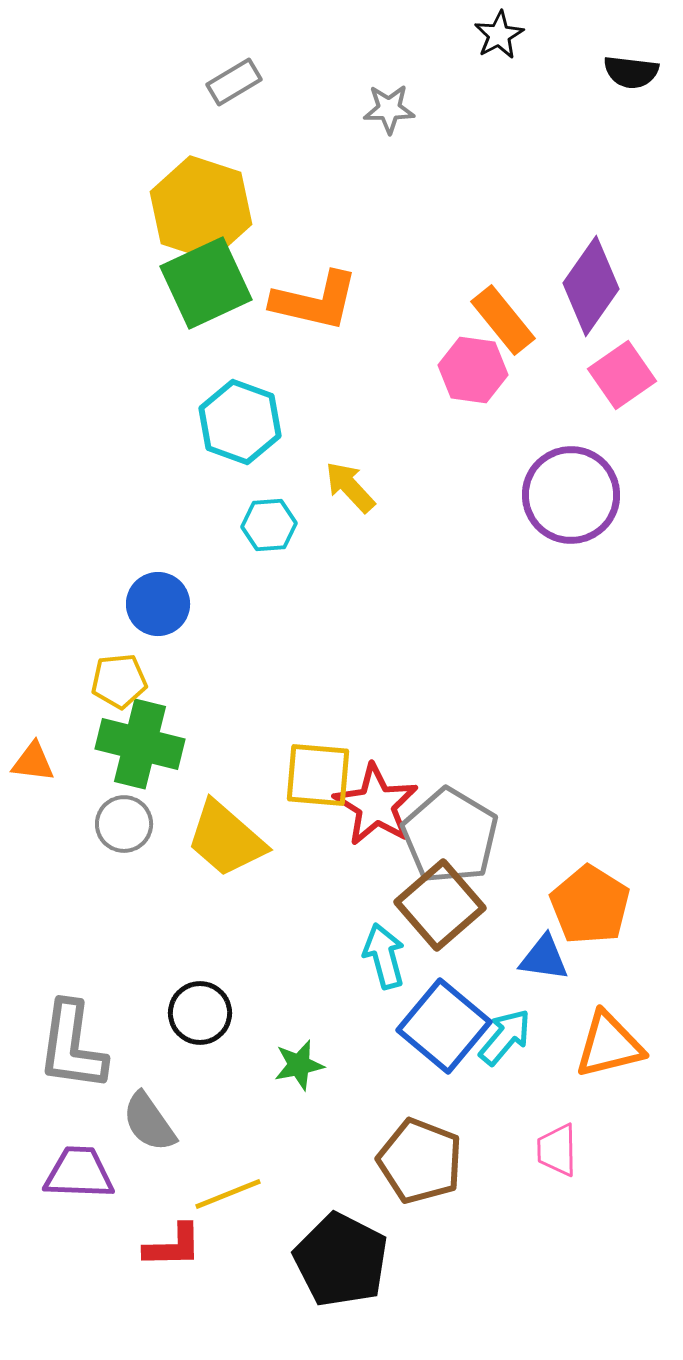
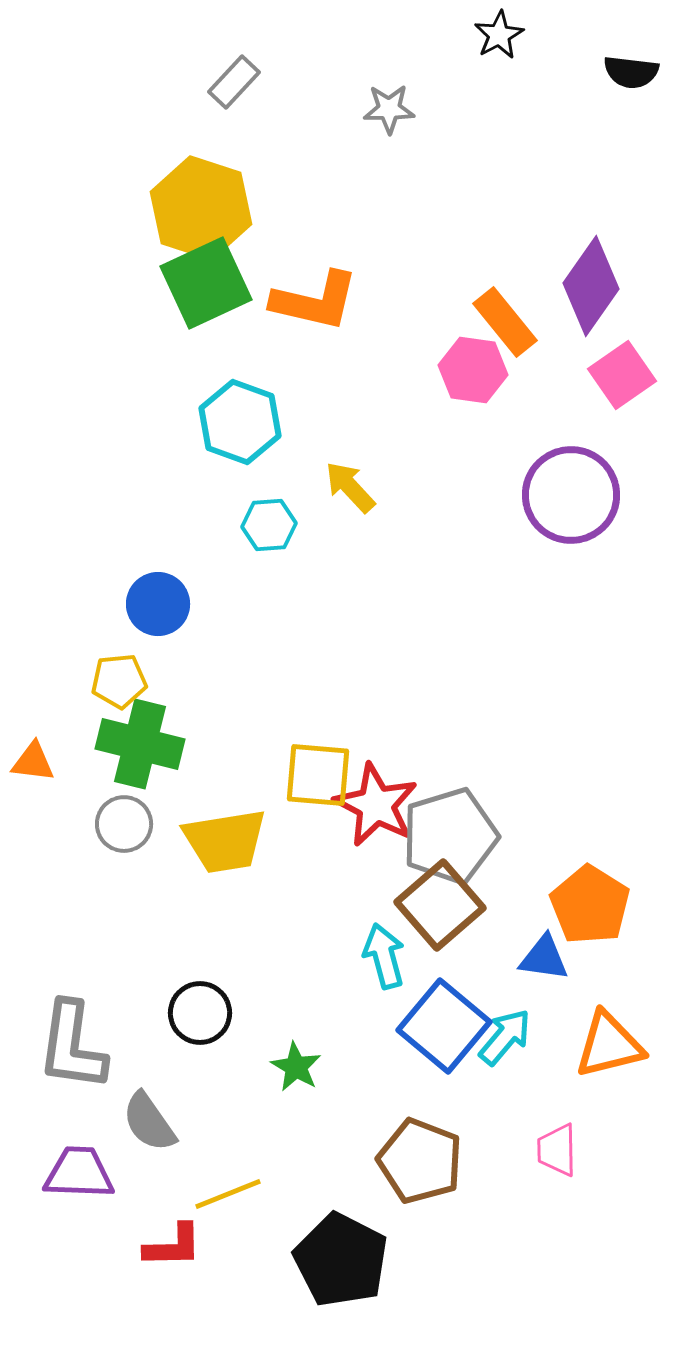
gray rectangle at (234, 82): rotated 16 degrees counterclockwise
orange rectangle at (503, 320): moved 2 px right, 2 px down
red star at (376, 805): rotated 4 degrees counterclockwise
gray pentagon at (450, 836): rotated 24 degrees clockwise
yellow trapezoid at (226, 839): moved 1 px left, 2 px down; rotated 50 degrees counterclockwise
green star at (299, 1065): moved 3 px left, 2 px down; rotated 30 degrees counterclockwise
